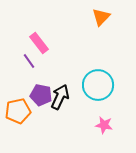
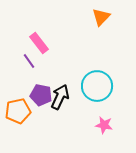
cyan circle: moved 1 px left, 1 px down
